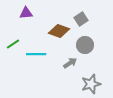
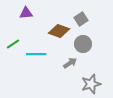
gray circle: moved 2 px left, 1 px up
